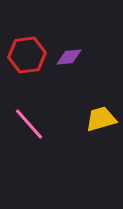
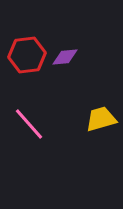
purple diamond: moved 4 px left
